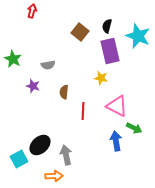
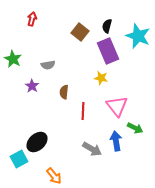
red arrow: moved 8 px down
purple rectangle: moved 2 px left; rotated 10 degrees counterclockwise
purple star: moved 1 px left; rotated 16 degrees clockwise
pink triangle: rotated 25 degrees clockwise
green arrow: moved 1 px right
black ellipse: moved 3 px left, 3 px up
gray arrow: moved 26 px right, 6 px up; rotated 132 degrees clockwise
orange arrow: rotated 54 degrees clockwise
